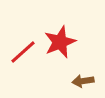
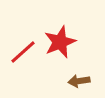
brown arrow: moved 4 px left
